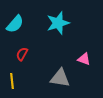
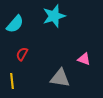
cyan star: moved 4 px left, 7 px up
